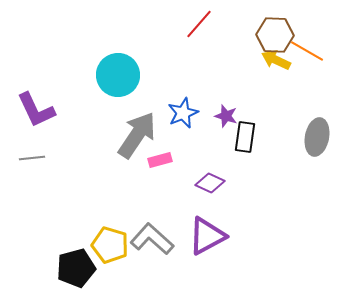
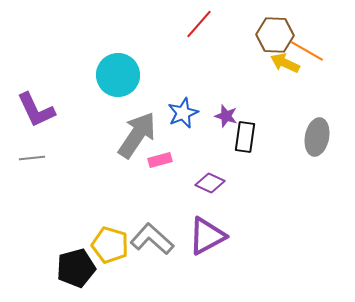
yellow arrow: moved 9 px right, 3 px down
